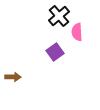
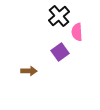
purple square: moved 5 px right
brown arrow: moved 16 px right, 6 px up
